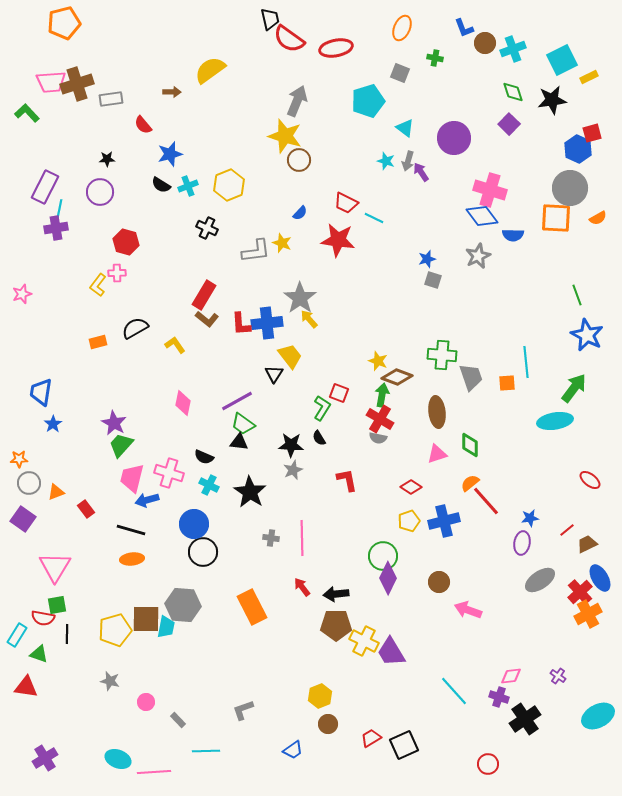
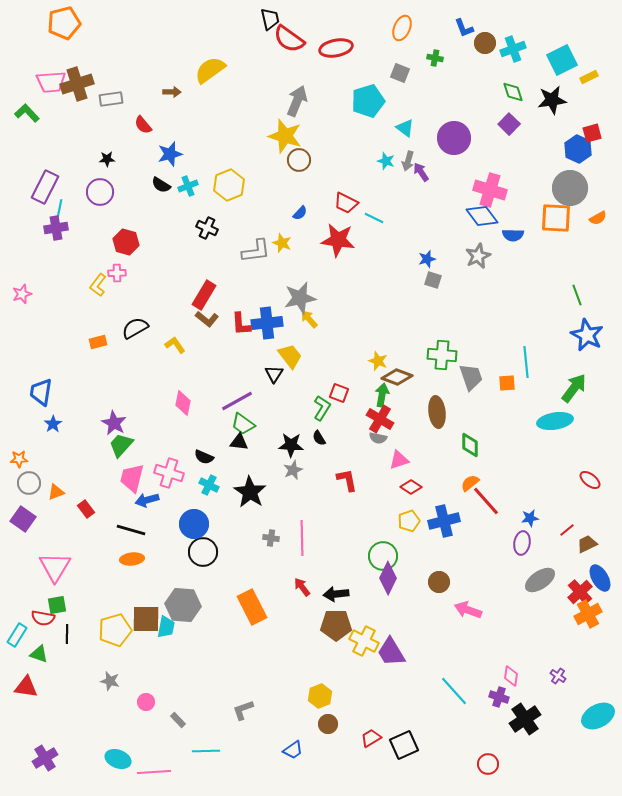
gray star at (300, 298): rotated 24 degrees clockwise
pink triangle at (437, 454): moved 38 px left, 6 px down
pink diamond at (511, 676): rotated 75 degrees counterclockwise
